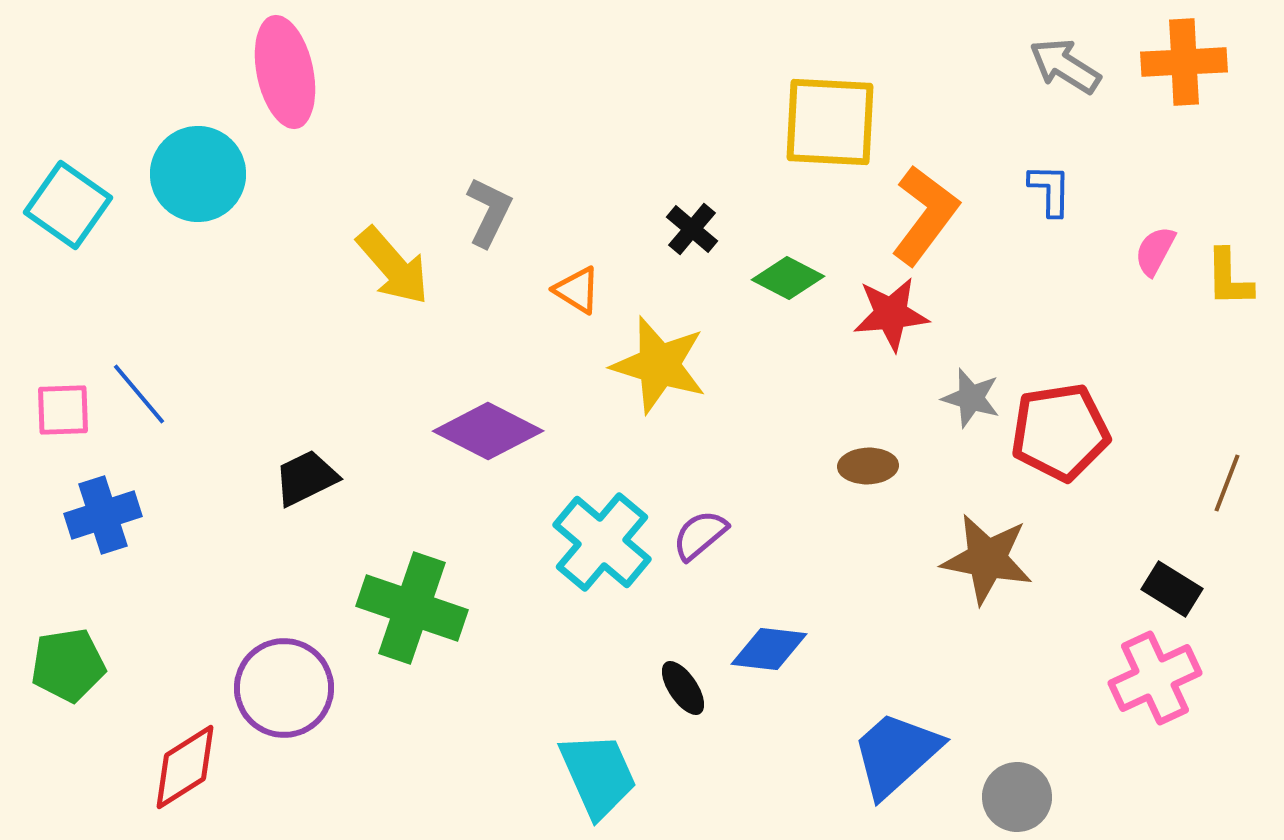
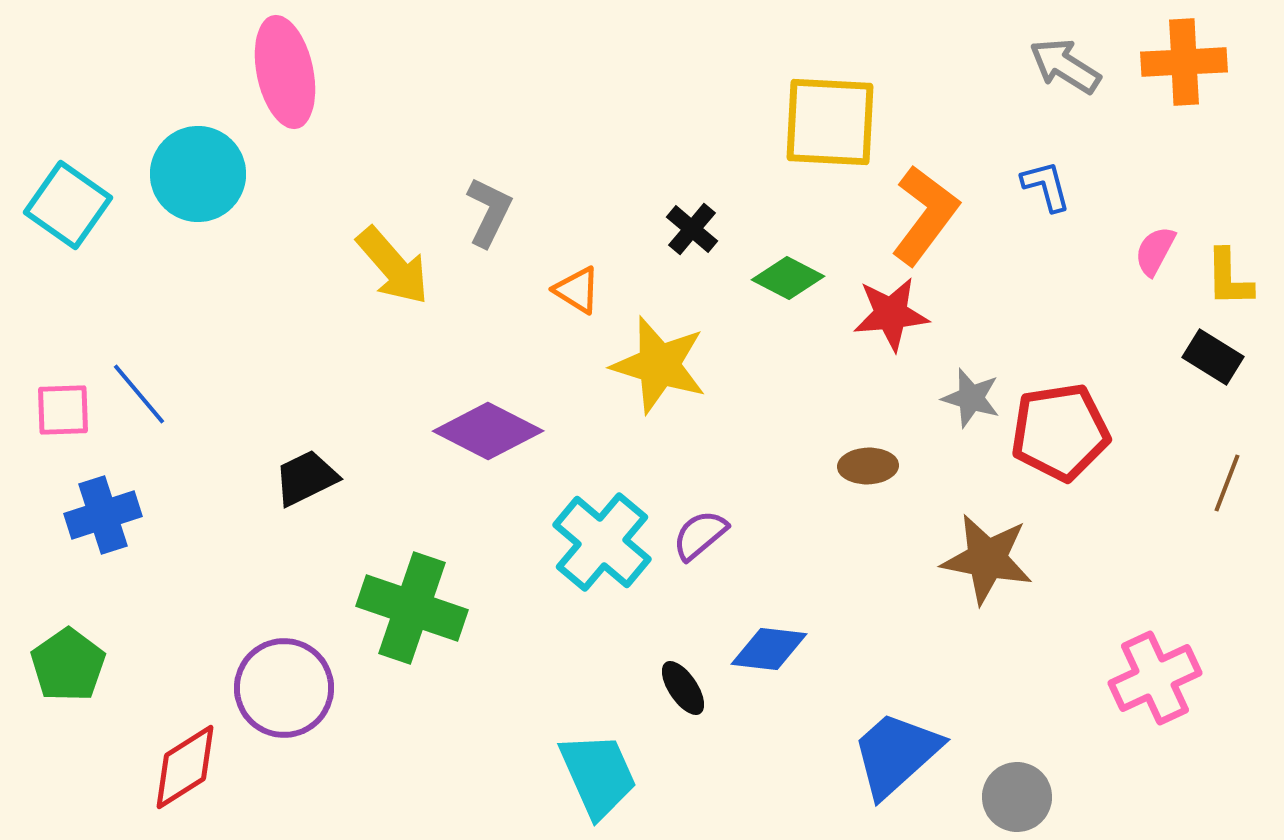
blue L-shape: moved 4 px left, 4 px up; rotated 16 degrees counterclockwise
black rectangle: moved 41 px right, 232 px up
green pentagon: rotated 26 degrees counterclockwise
